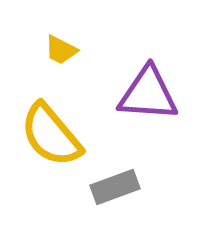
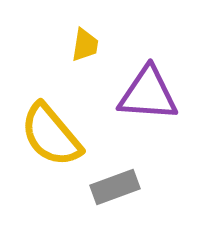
yellow trapezoid: moved 24 px right, 5 px up; rotated 108 degrees counterclockwise
